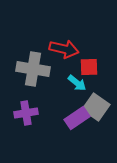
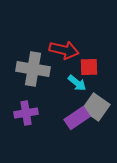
red arrow: moved 1 px down
